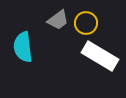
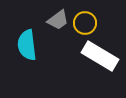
yellow circle: moved 1 px left
cyan semicircle: moved 4 px right, 2 px up
